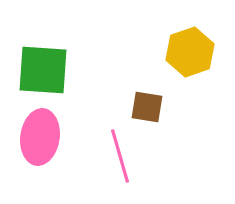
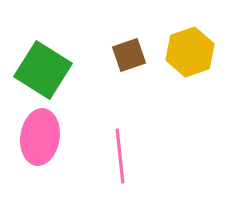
green square: rotated 28 degrees clockwise
brown square: moved 18 px left, 52 px up; rotated 28 degrees counterclockwise
pink line: rotated 10 degrees clockwise
